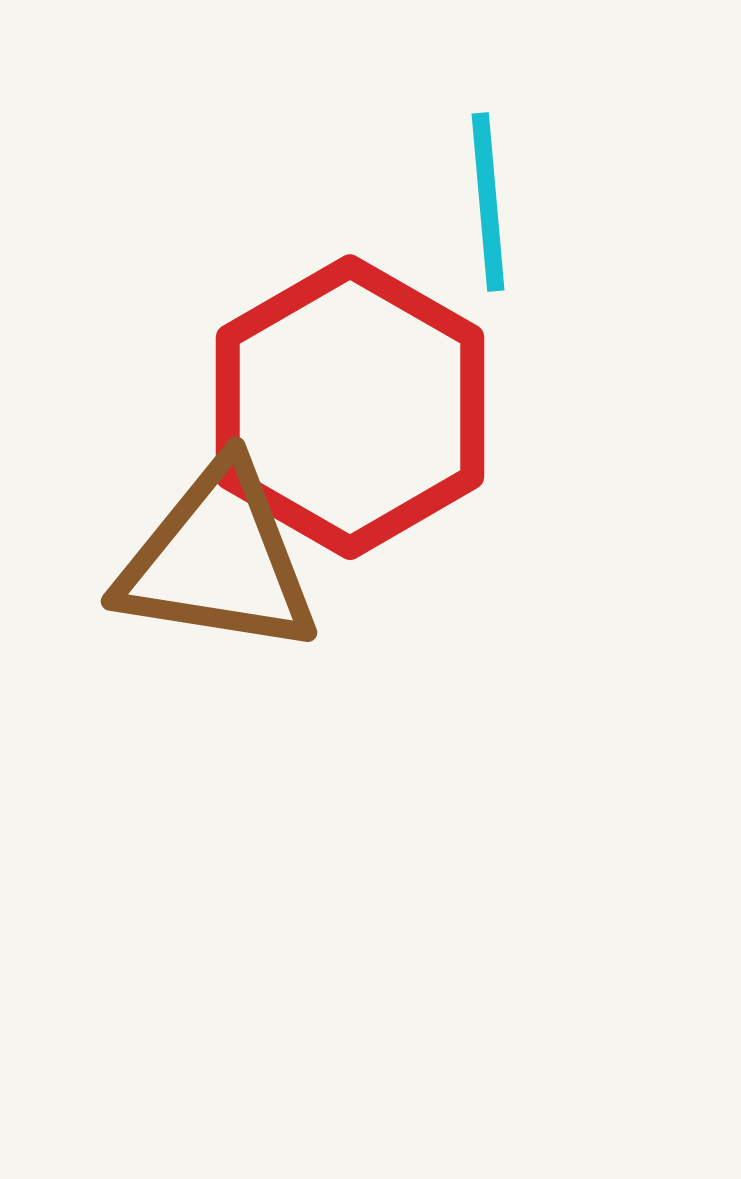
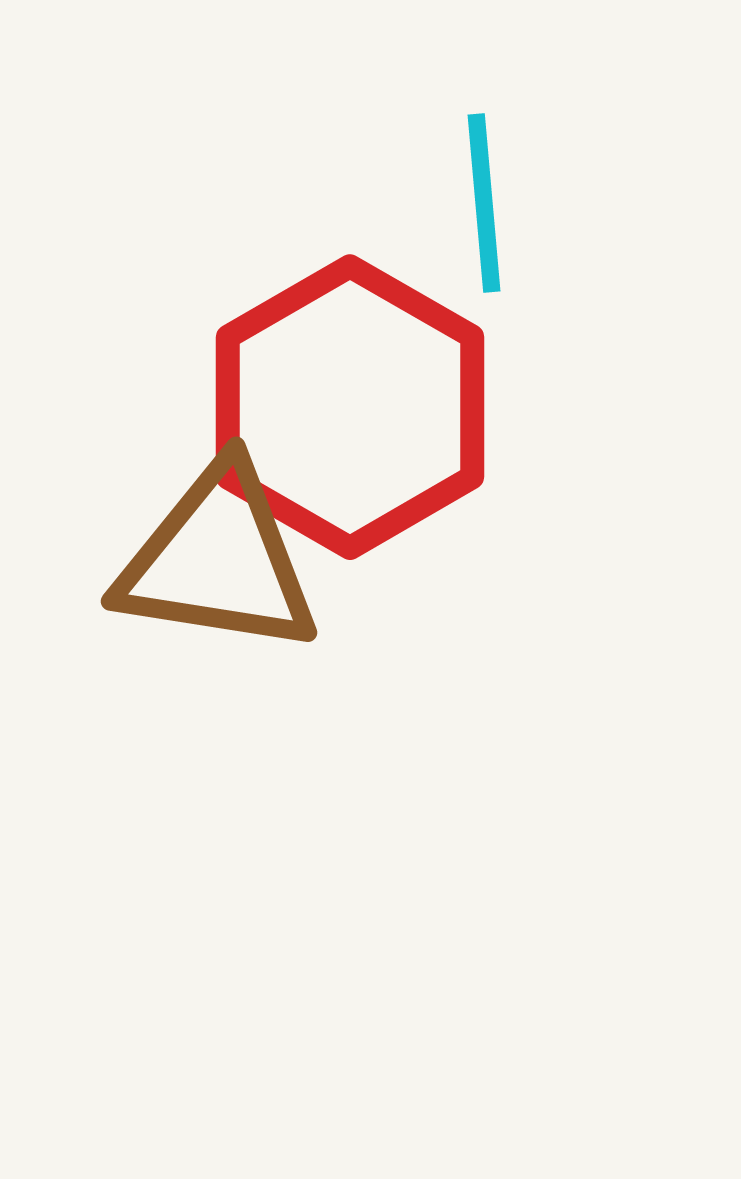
cyan line: moved 4 px left, 1 px down
